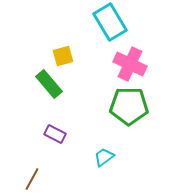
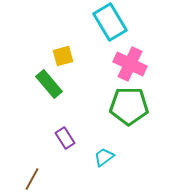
purple rectangle: moved 10 px right, 4 px down; rotated 30 degrees clockwise
